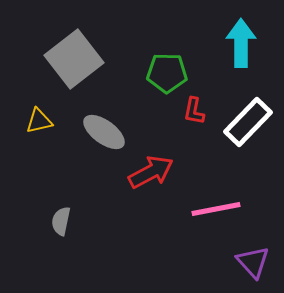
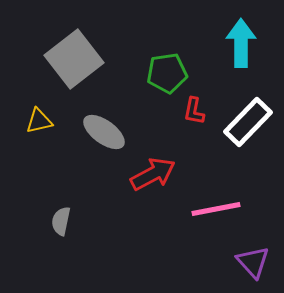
green pentagon: rotated 9 degrees counterclockwise
red arrow: moved 2 px right, 2 px down
